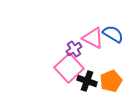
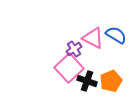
blue semicircle: moved 3 px right, 1 px down
